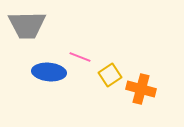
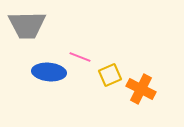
yellow square: rotated 10 degrees clockwise
orange cross: rotated 12 degrees clockwise
